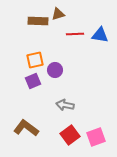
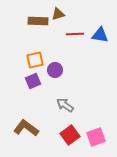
gray arrow: rotated 24 degrees clockwise
